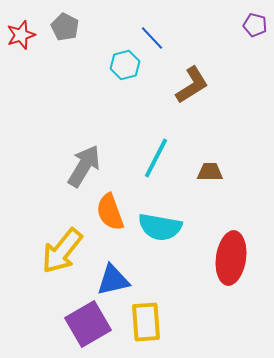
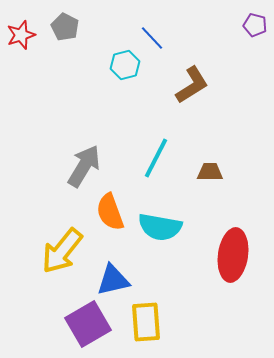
red ellipse: moved 2 px right, 3 px up
